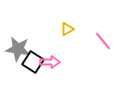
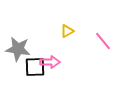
yellow triangle: moved 2 px down
black square: moved 2 px right, 5 px down; rotated 35 degrees counterclockwise
